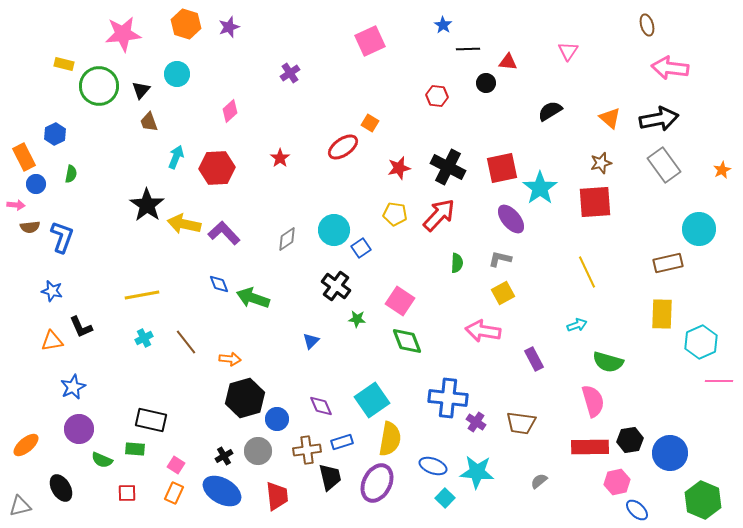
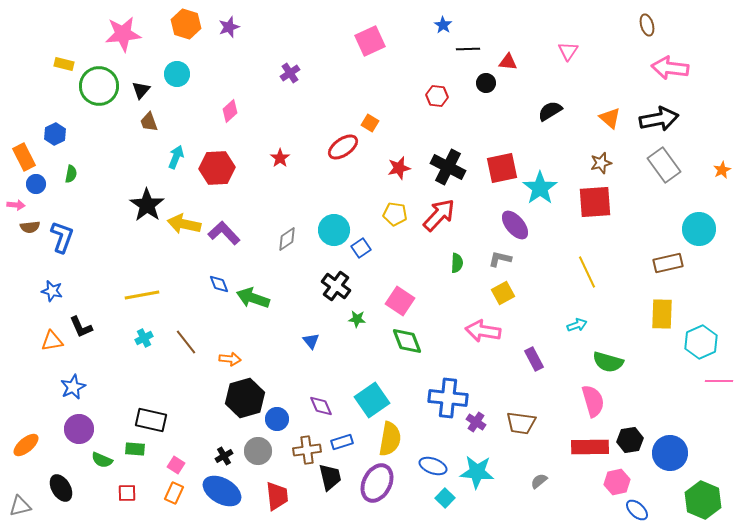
purple ellipse at (511, 219): moved 4 px right, 6 px down
blue triangle at (311, 341): rotated 24 degrees counterclockwise
